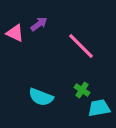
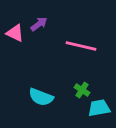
pink line: rotated 32 degrees counterclockwise
